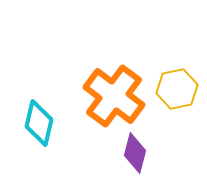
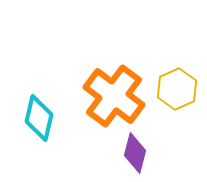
yellow hexagon: rotated 12 degrees counterclockwise
cyan diamond: moved 5 px up
